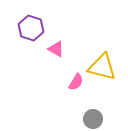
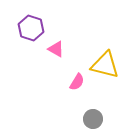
yellow triangle: moved 3 px right, 2 px up
pink semicircle: moved 1 px right
